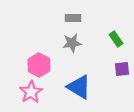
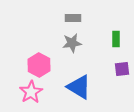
green rectangle: rotated 35 degrees clockwise
